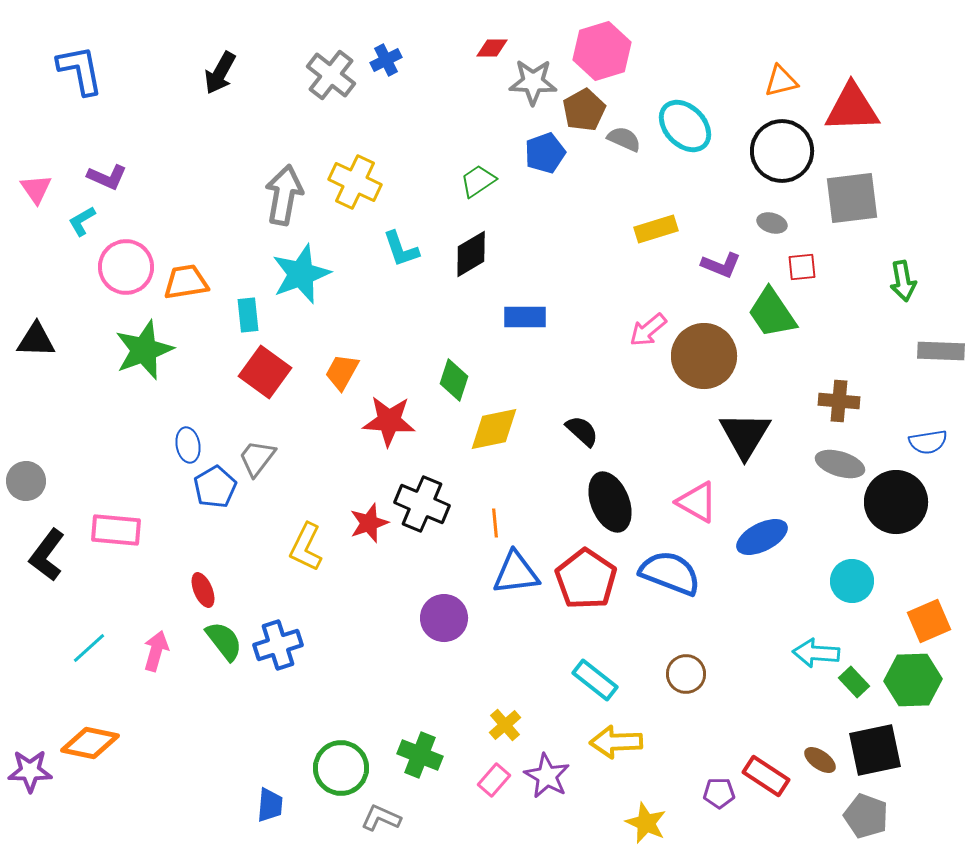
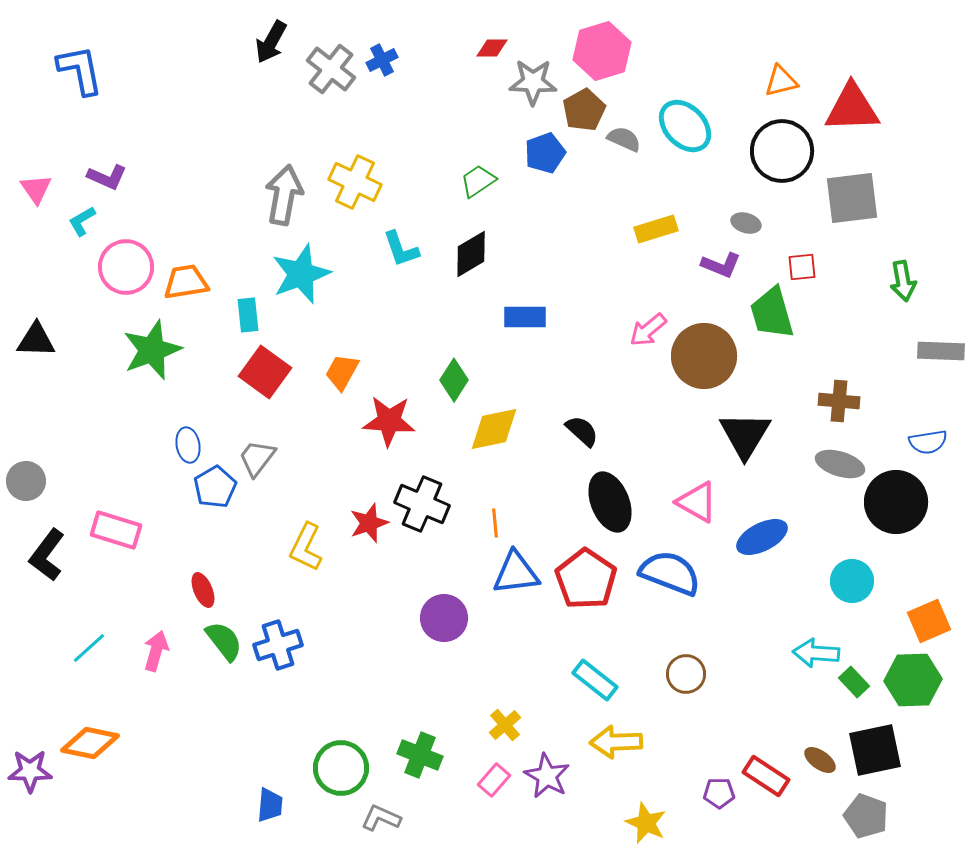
blue cross at (386, 60): moved 4 px left
black arrow at (220, 73): moved 51 px right, 31 px up
gray cross at (331, 75): moved 6 px up
gray ellipse at (772, 223): moved 26 px left
green trapezoid at (772, 313): rotated 18 degrees clockwise
green star at (144, 350): moved 8 px right
green diamond at (454, 380): rotated 15 degrees clockwise
pink rectangle at (116, 530): rotated 12 degrees clockwise
